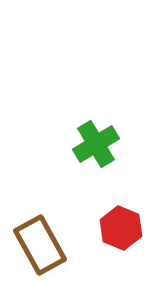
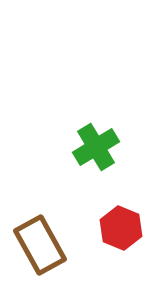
green cross: moved 3 px down
